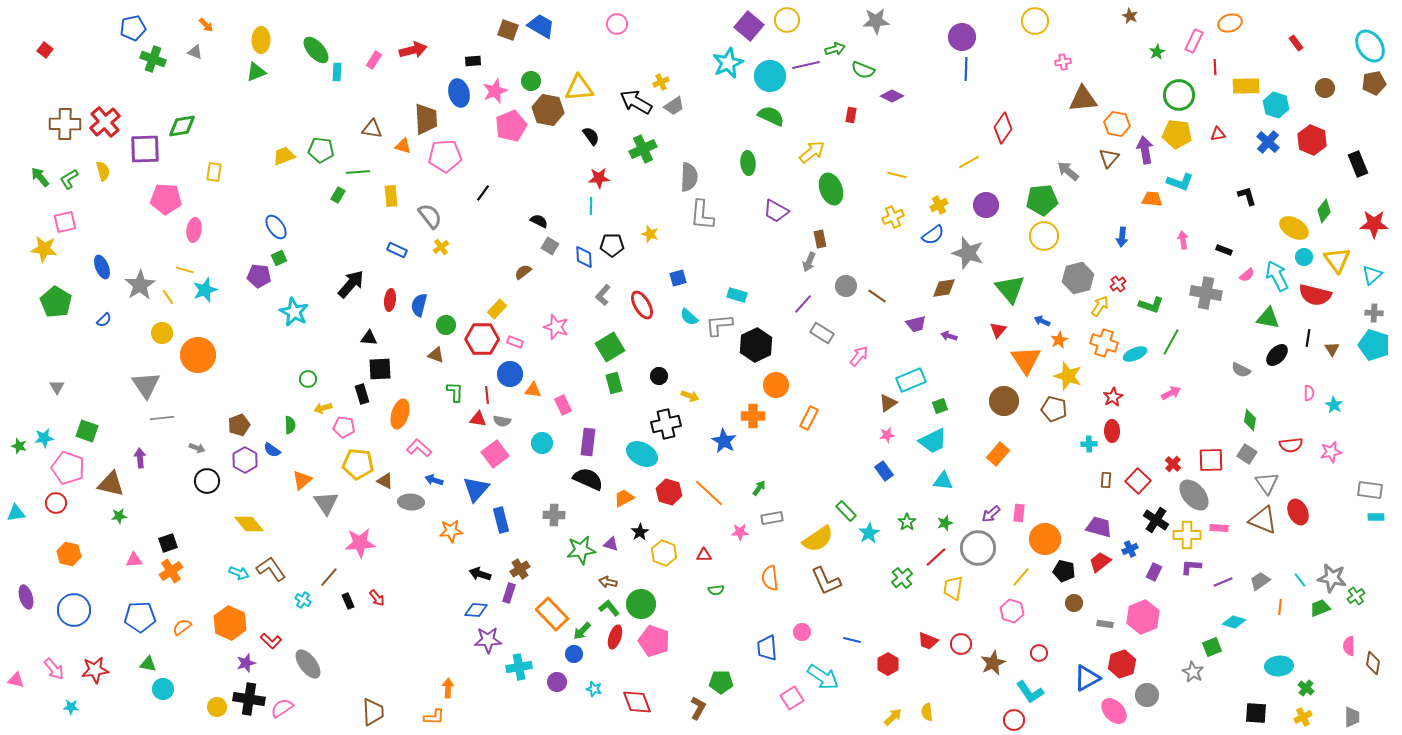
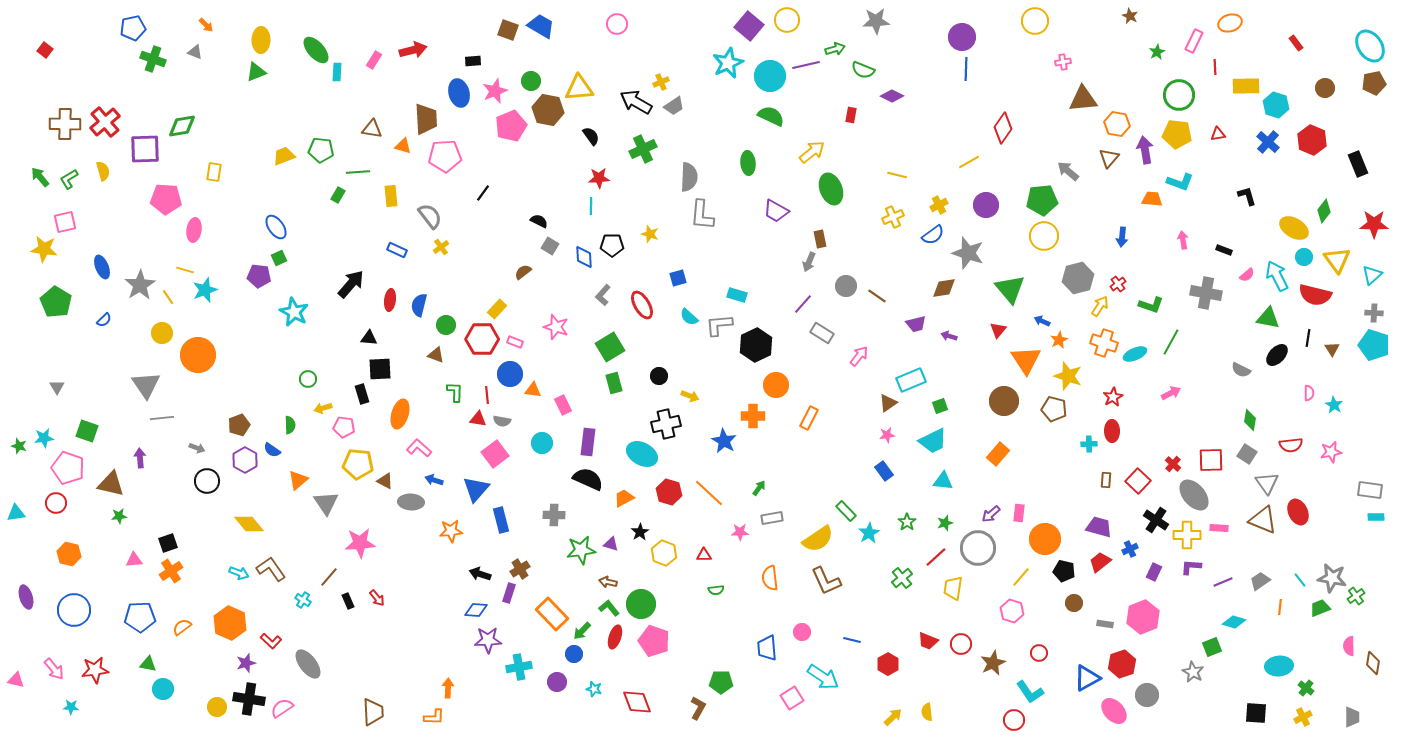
orange triangle at (302, 480): moved 4 px left
